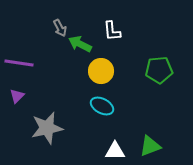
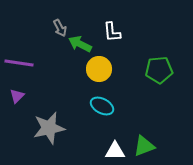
white L-shape: moved 1 px down
yellow circle: moved 2 px left, 2 px up
gray star: moved 2 px right
green triangle: moved 6 px left
